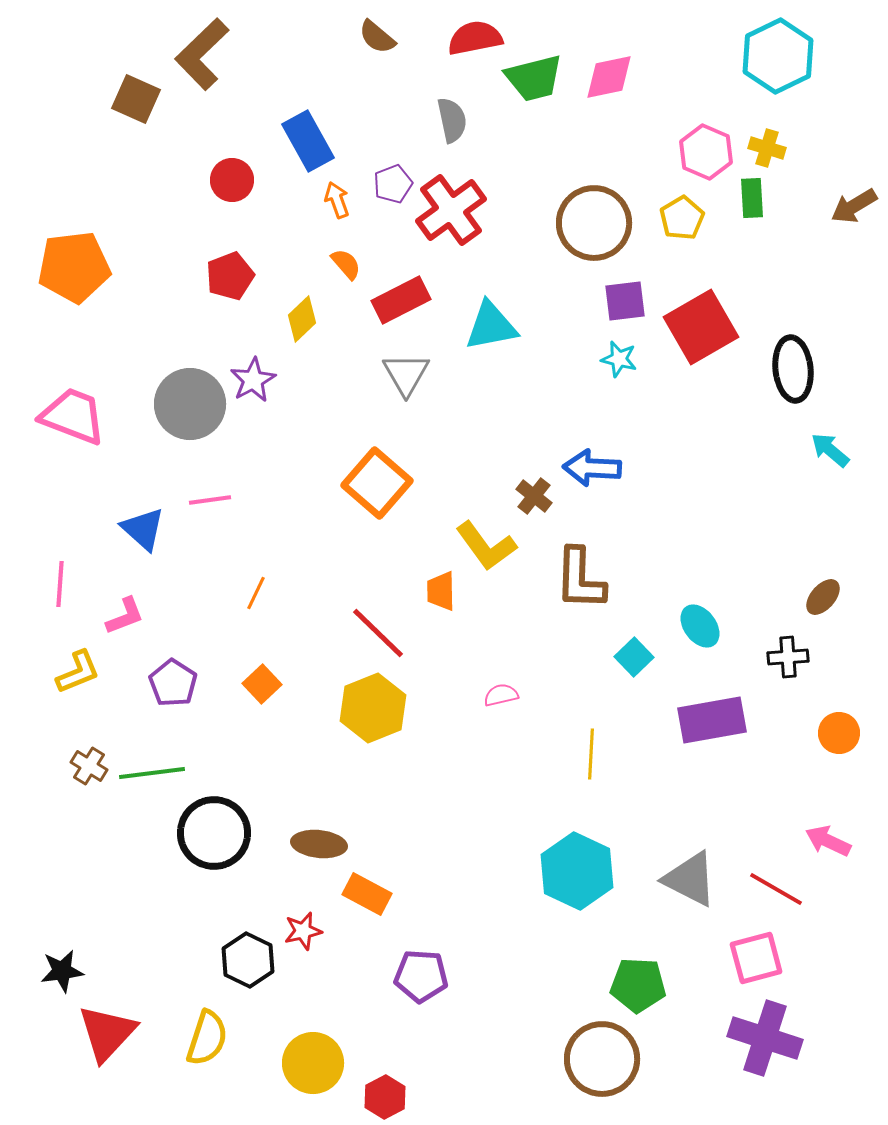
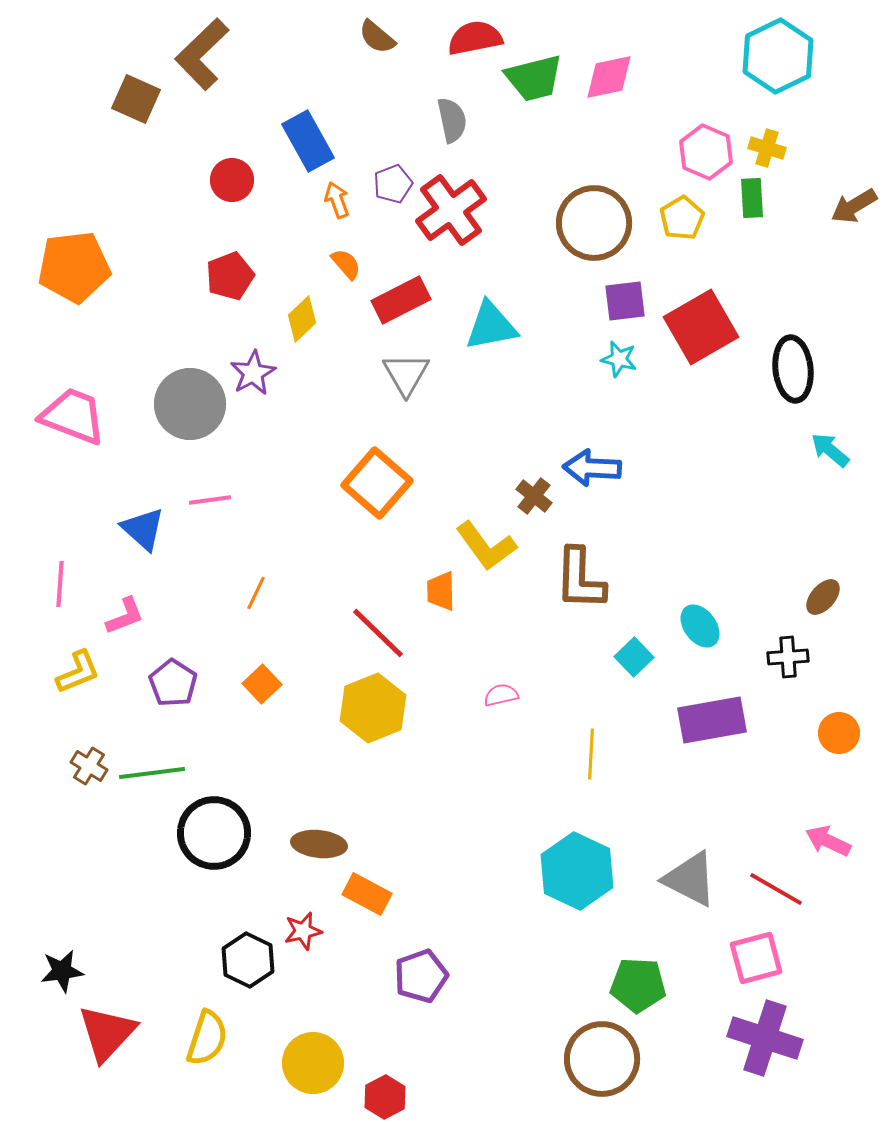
purple star at (253, 380): moved 7 px up
purple pentagon at (421, 976): rotated 24 degrees counterclockwise
